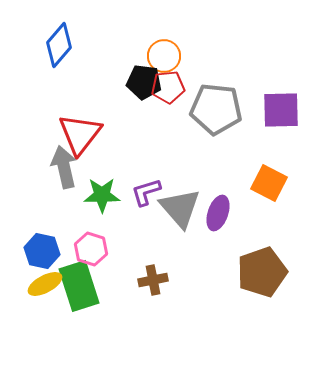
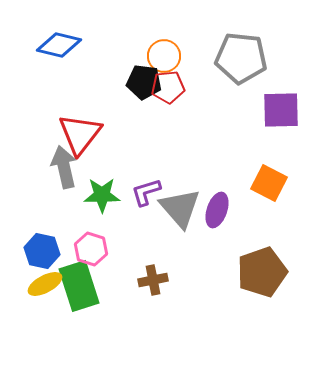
blue diamond: rotated 63 degrees clockwise
gray pentagon: moved 25 px right, 51 px up
purple ellipse: moved 1 px left, 3 px up
